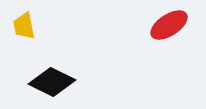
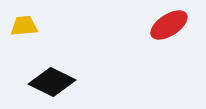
yellow trapezoid: rotated 96 degrees clockwise
